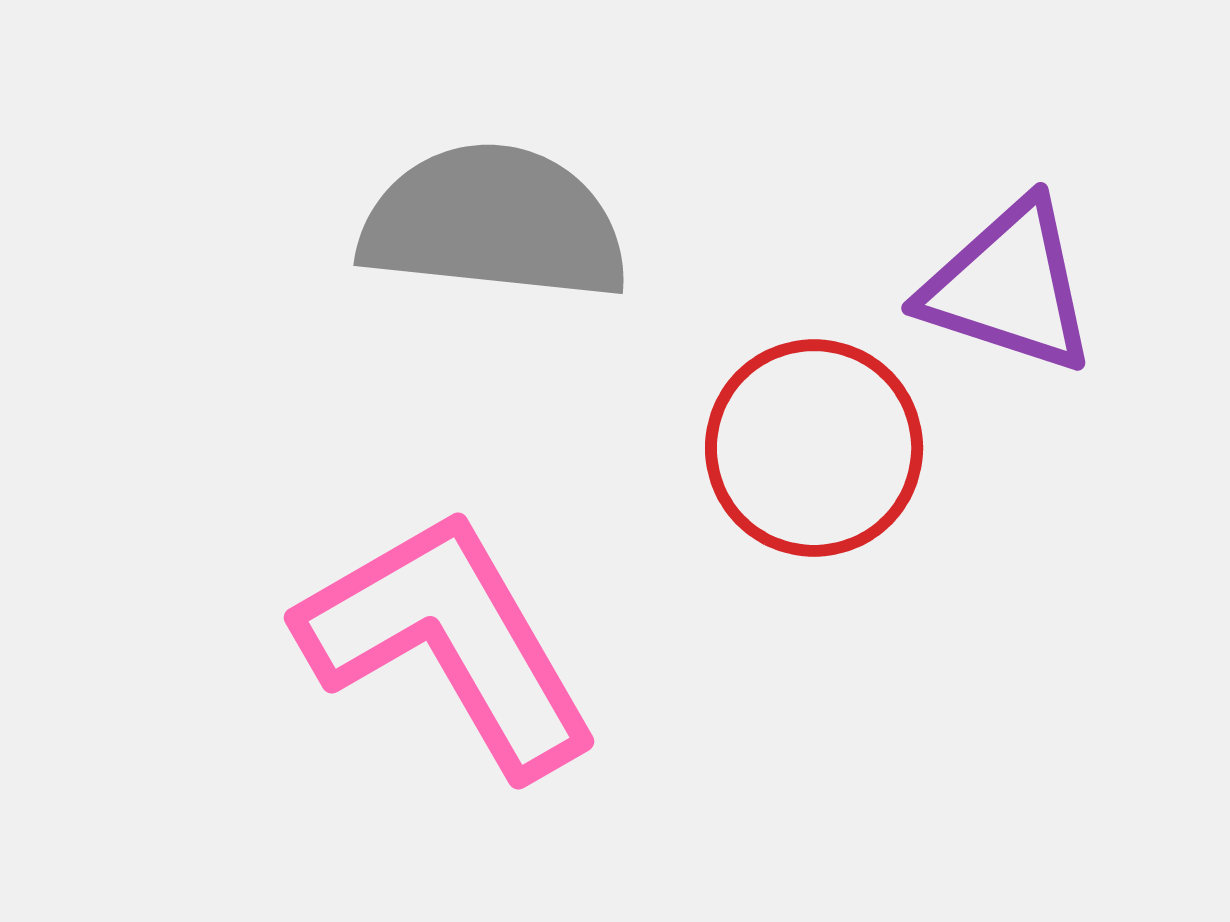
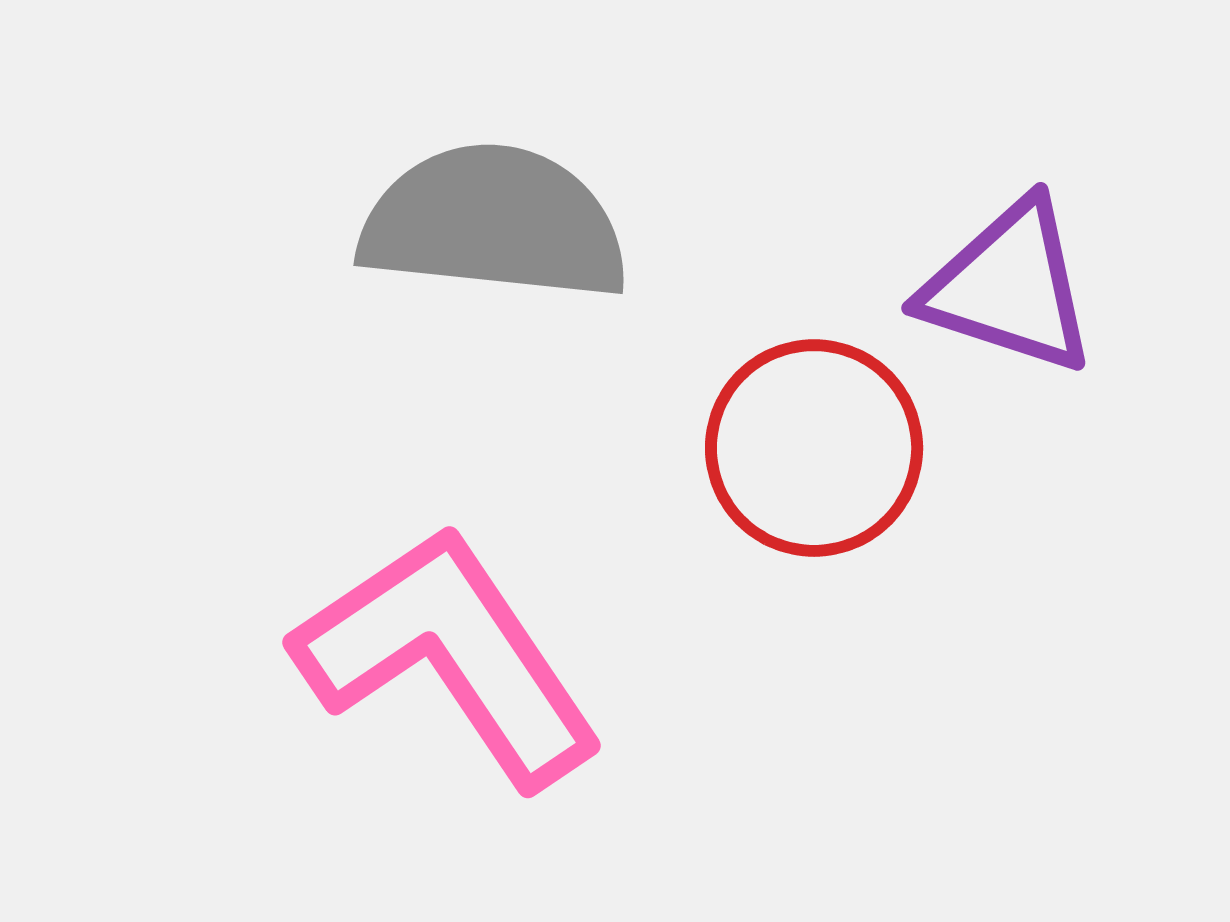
pink L-shape: moved 14 px down; rotated 4 degrees counterclockwise
